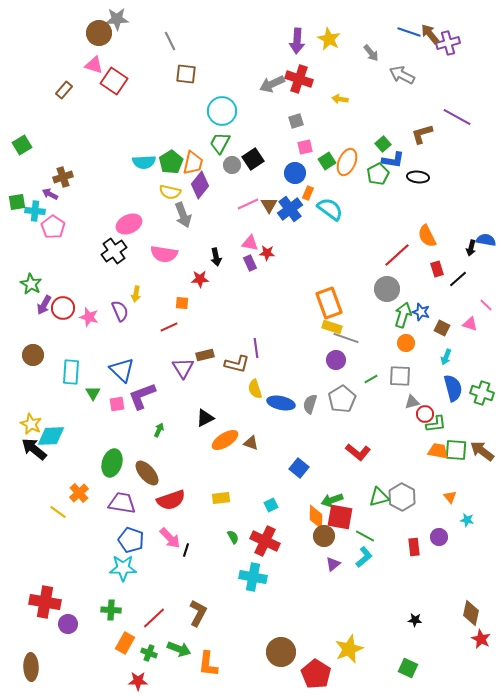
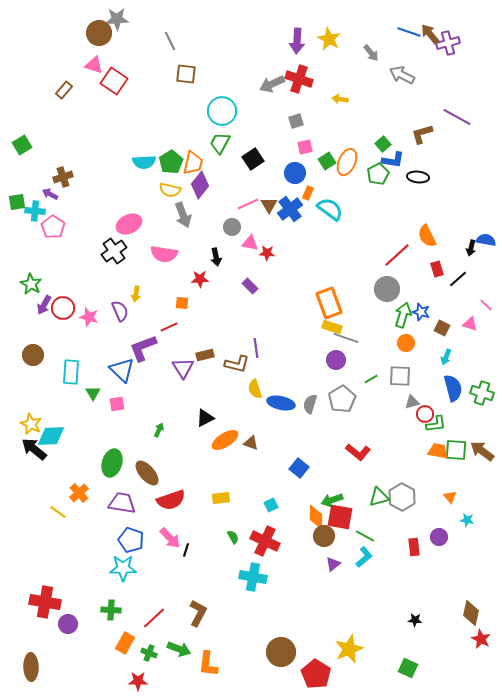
gray circle at (232, 165): moved 62 px down
yellow semicircle at (170, 192): moved 2 px up
purple rectangle at (250, 263): moved 23 px down; rotated 21 degrees counterclockwise
purple L-shape at (142, 396): moved 1 px right, 48 px up
